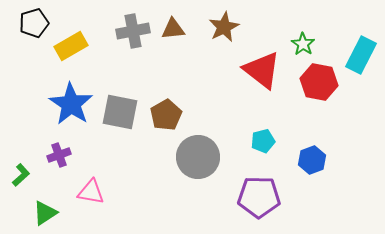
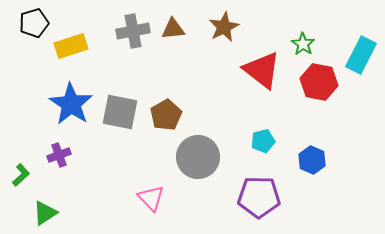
yellow rectangle: rotated 12 degrees clockwise
blue hexagon: rotated 16 degrees counterclockwise
pink triangle: moved 60 px right, 6 px down; rotated 36 degrees clockwise
